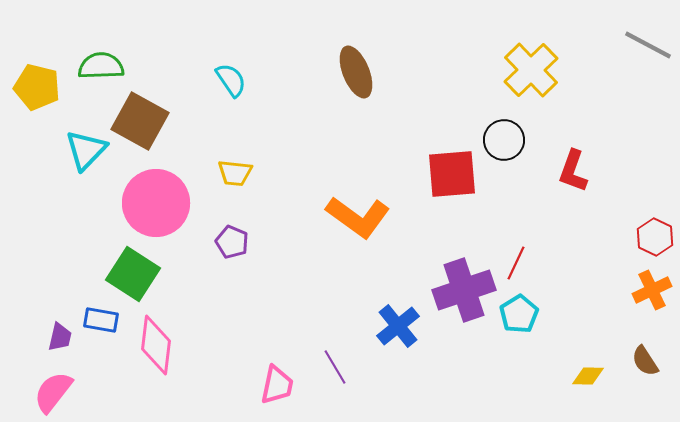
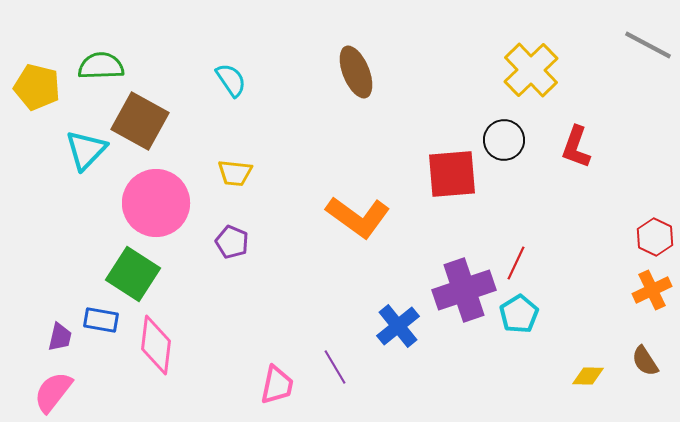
red L-shape: moved 3 px right, 24 px up
